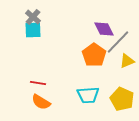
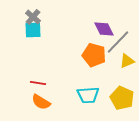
orange pentagon: rotated 20 degrees counterclockwise
yellow pentagon: moved 1 px up
